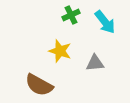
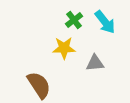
green cross: moved 3 px right, 5 px down; rotated 12 degrees counterclockwise
yellow star: moved 4 px right, 3 px up; rotated 20 degrees counterclockwise
brown semicircle: rotated 152 degrees counterclockwise
